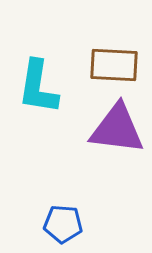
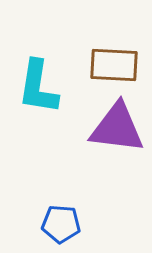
purple triangle: moved 1 px up
blue pentagon: moved 2 px left
